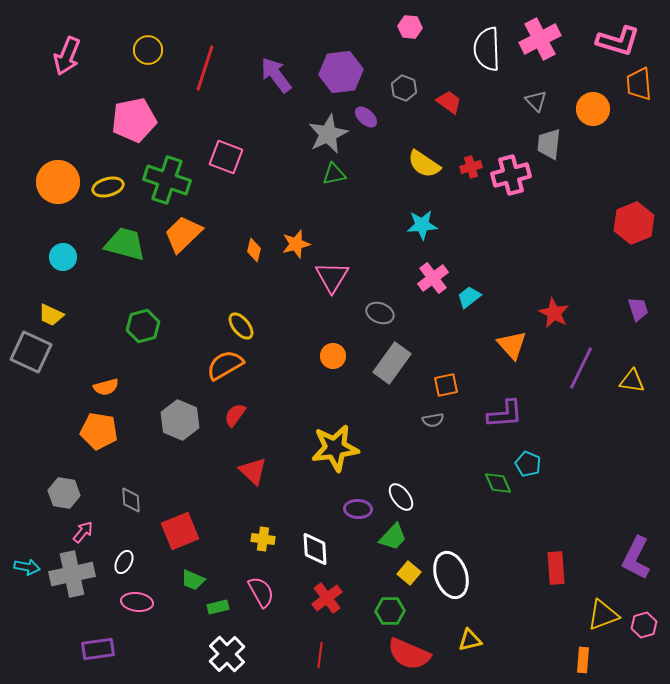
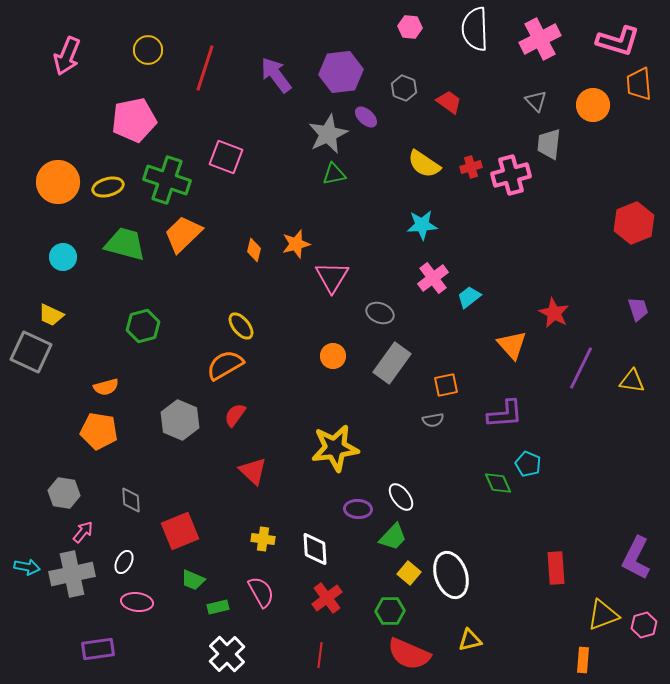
white semicircle at (487, 49): moved 12 px left, 20 px up
orange circle at (593, 109): moved 4 px up
